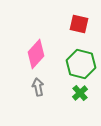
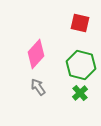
red square: moved 1 px right, 1 px up
green hexagon: moved 1 px down
gray arrow: rotated 24 degrees counterclockwise
